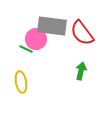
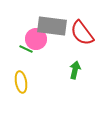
green arrow: moved 6 px left, 1 px up
